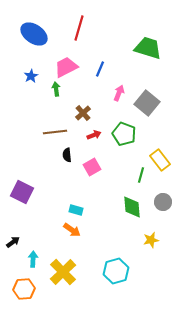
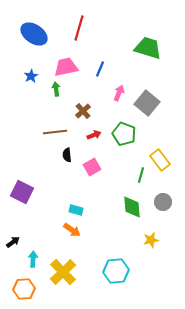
pink trapezoid: rotated 15 degrees clockwise
brown cross: moved 2 px up
cyan hexagon: rotated 10 degrees clockwise
